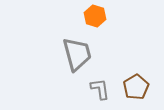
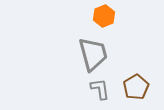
orange hexagon: moved 9 px right; rotated 20 degrees clockwise
gray trapezoid: moved 16 px right
